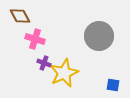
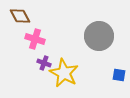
yellow star: rotated 20 degrees counterclockwise
blue square: moved 6 px right, 10 px up
